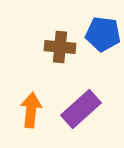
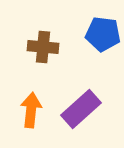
brown cross: moved 17 px left
